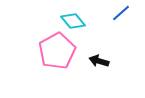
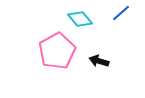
cyan diamond: moved 7 px right, 2 px up
